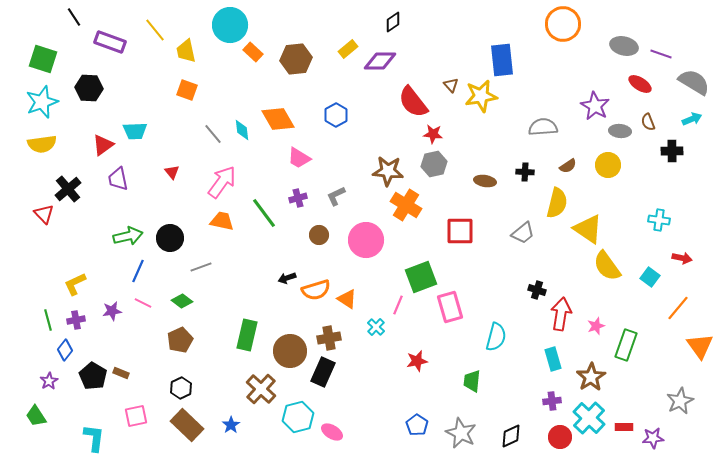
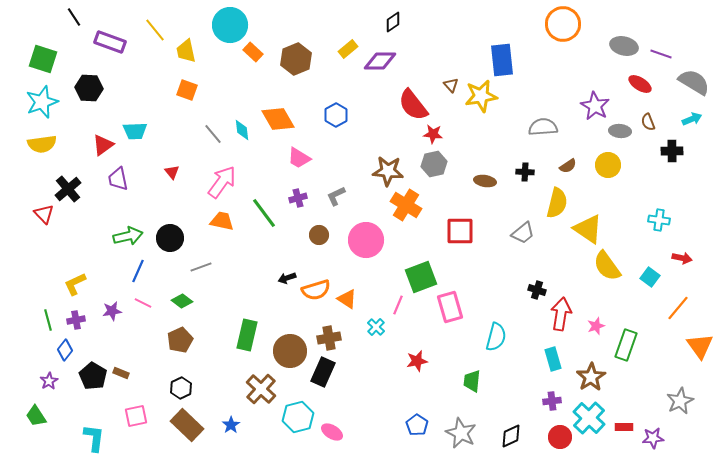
brown hexagon at (296, 59): rotated 16 degrees counterclockwise
red semicircle at (413, 102): moved 3 px down
